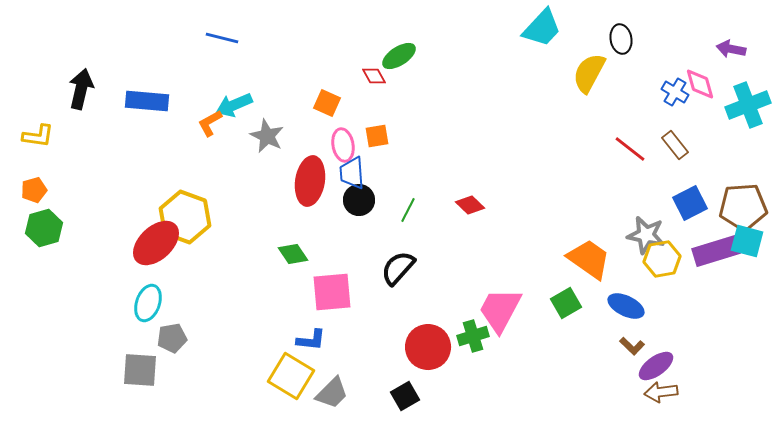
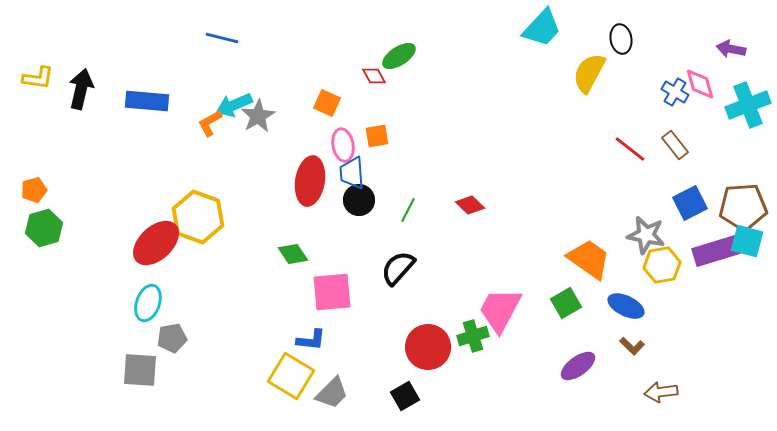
yellow L-shape at (38, 136): moved 58 px up
gray star at (267, 136): moved 9 px left, 20 px up; rotated 16 degrees clockwise
yellow hexagon at (185, 217): moved 13 px right
yellow hexagon at (662, 259): moved 6 px down
purple ellipse at (656, 366): moved 78 px left
